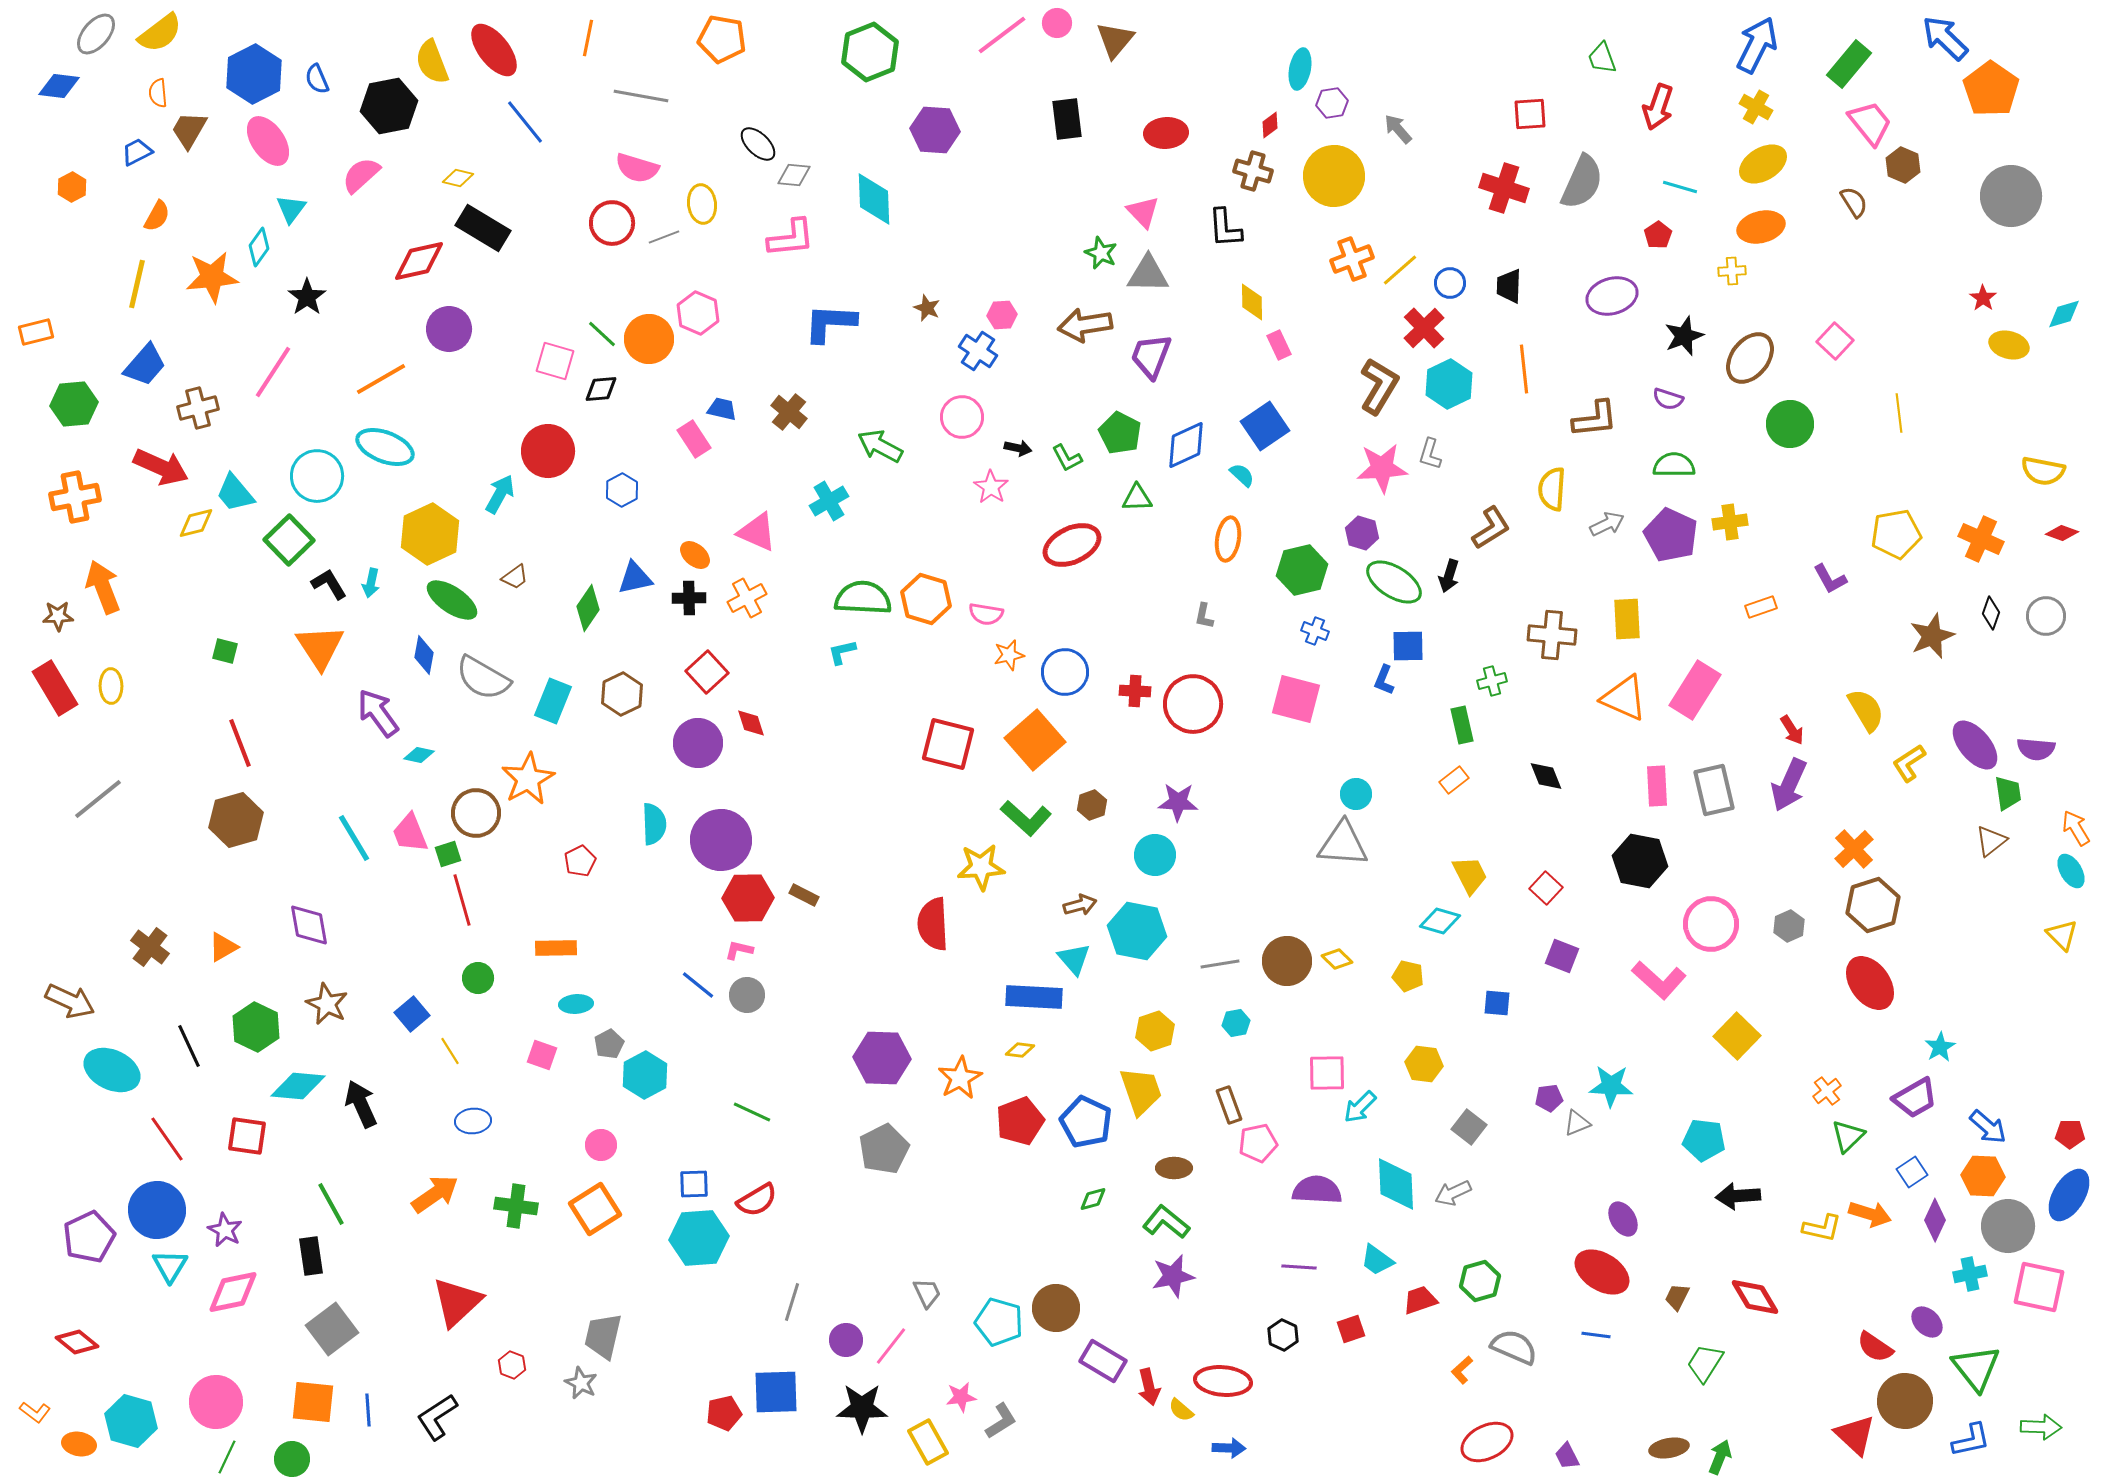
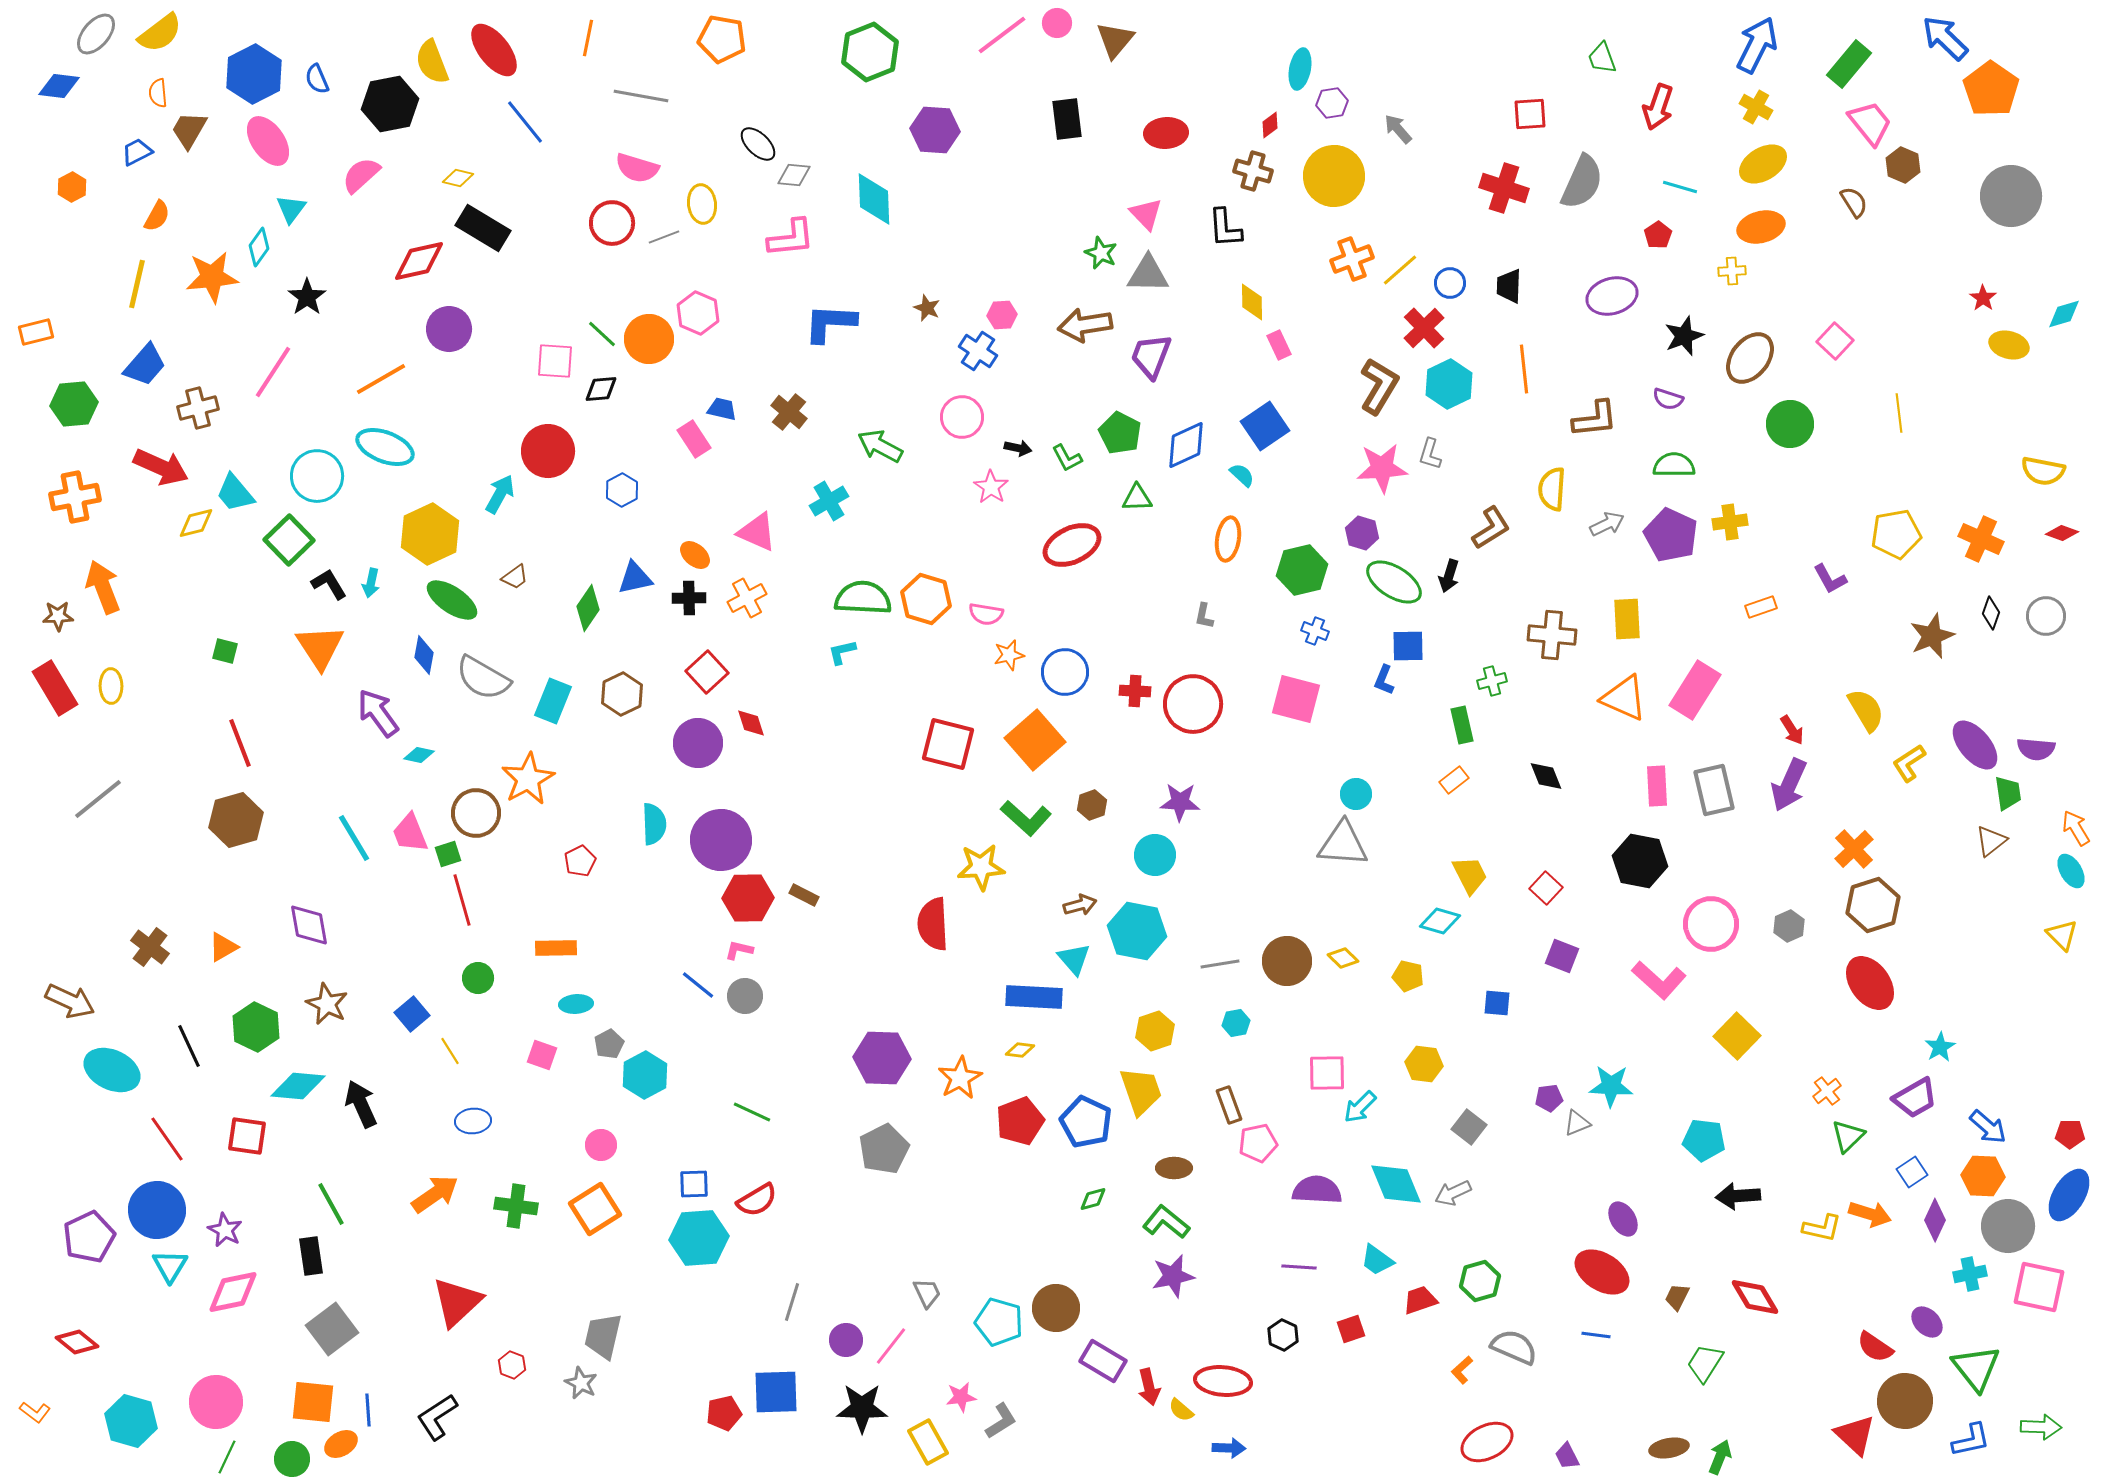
black hexagon at (389, 106): moved 1 px right, 2 px up
pink triangle at (1143, 212): moved 3 px right, 2 px down
pink square at (555, 361): rotated 12 degrees counterclockwise
purple star at (1178, 802): moved 2 px right
yellow diamond at (1337, 959): moved 6 px right, 1 px up
gray circle at (747, 995): moved 2 px left, 1 px down
cyan diamond at (1396, 1184): rotated 20 degrees counterclockwise
orange ellipse at (79, 1444): moved 262 px right; rotated 40 degrees counterclockwise
